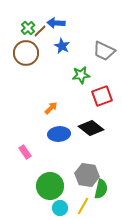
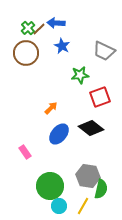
brown line: moved 1 px left, 2 px up
green star: moved 1 px left
red square: moved 2 px left, 1 px down
blue ellipse: rotated 45 degrees counterclockwise
gray hexagon: moved 1 px right, 1 px down
cyan circle: moved 1 px left, 2 px up
